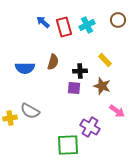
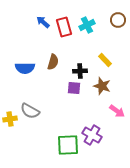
yellow cross: moved 1 px down
purple cross: moved 2 px right, 8 px down
